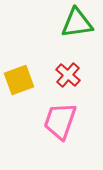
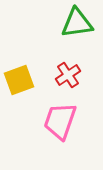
red cross: rotated 15 degrees clockwise
